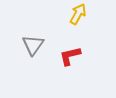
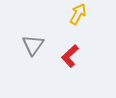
red L-shape: rotated 30 degrees counterclockwise
